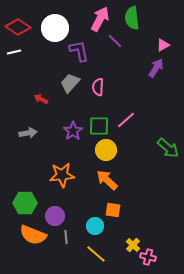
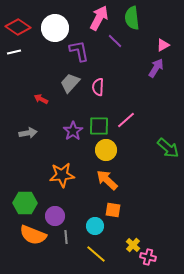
pink arrow: moved 1 px left, 1 px up
